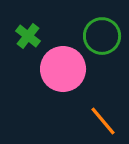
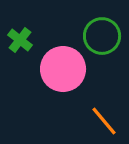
green cross: moved 8 px left, 4 px down
orange line: moved 1 px right
